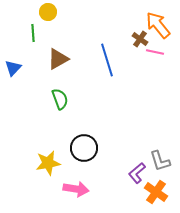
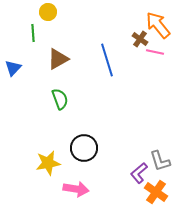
purple L-shape: moved 2 px right
